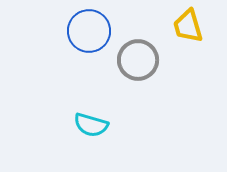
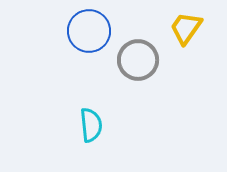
yellow trapezoid: moved 2 px left, 2 px down; rotated 51 degrees clockwise
cyan semicircle: rotated 112 degrees counterclockwise
